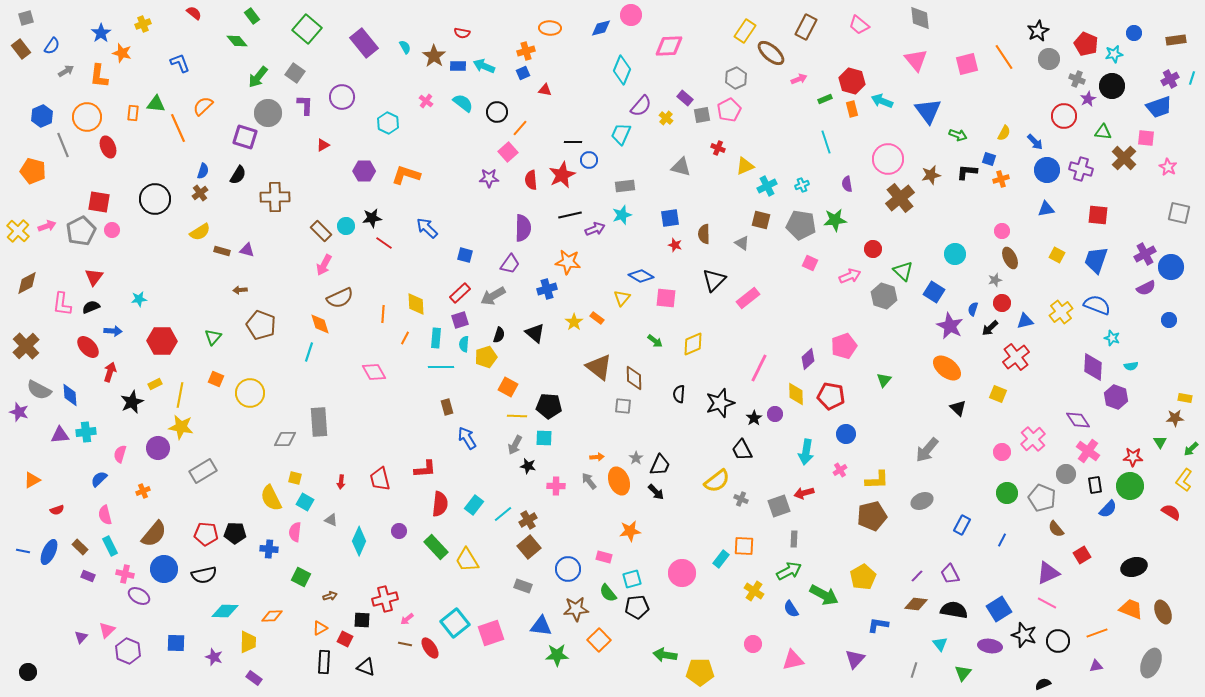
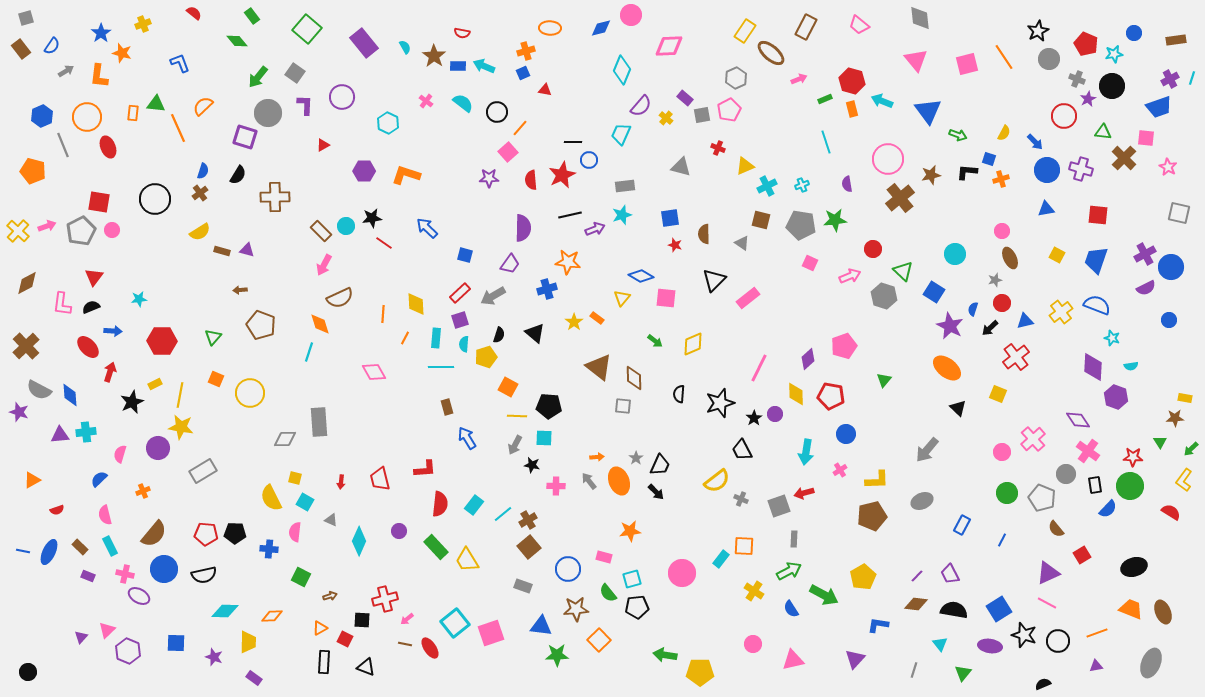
black star at (528, 466): moved 4 px right, 1 px up
